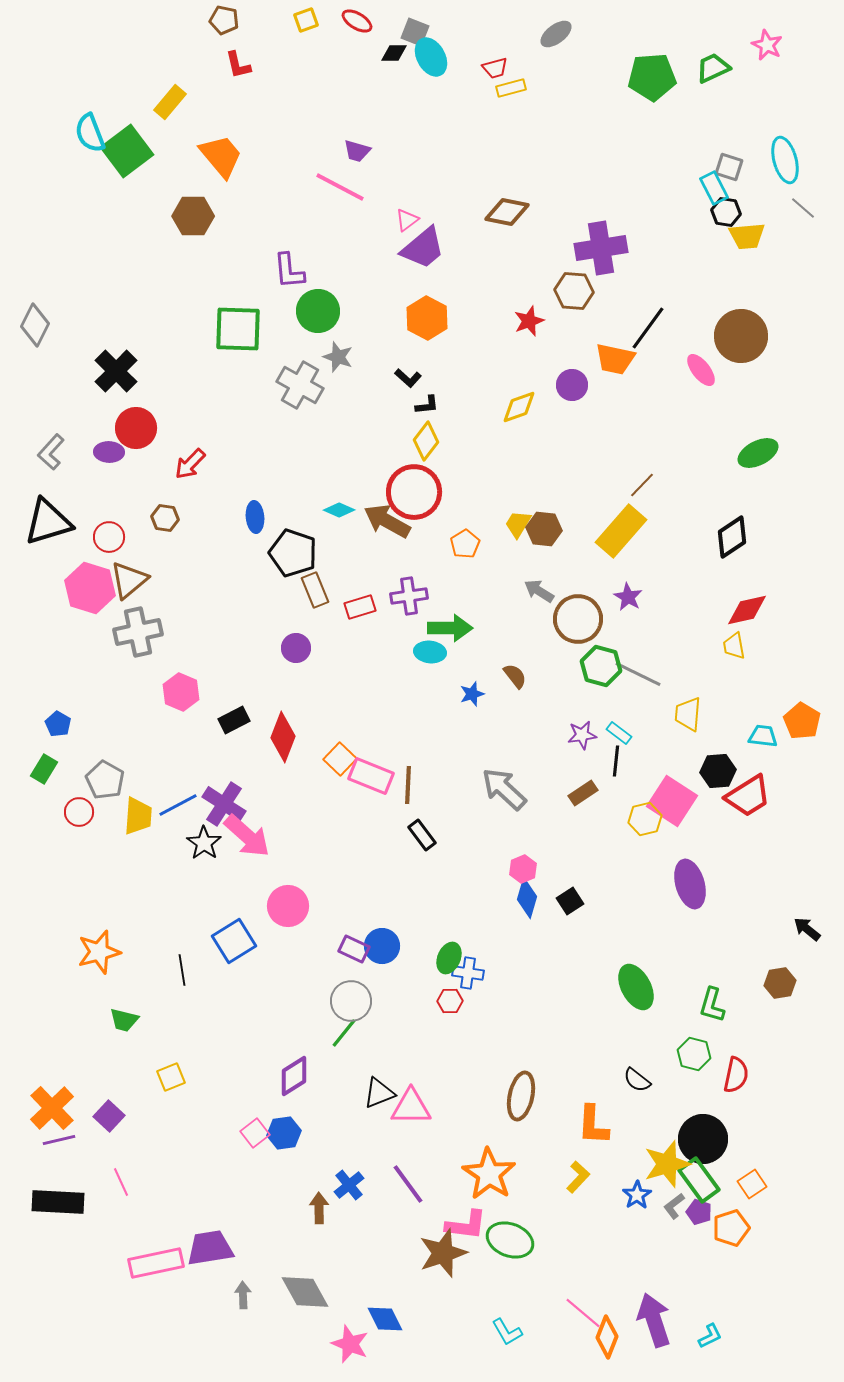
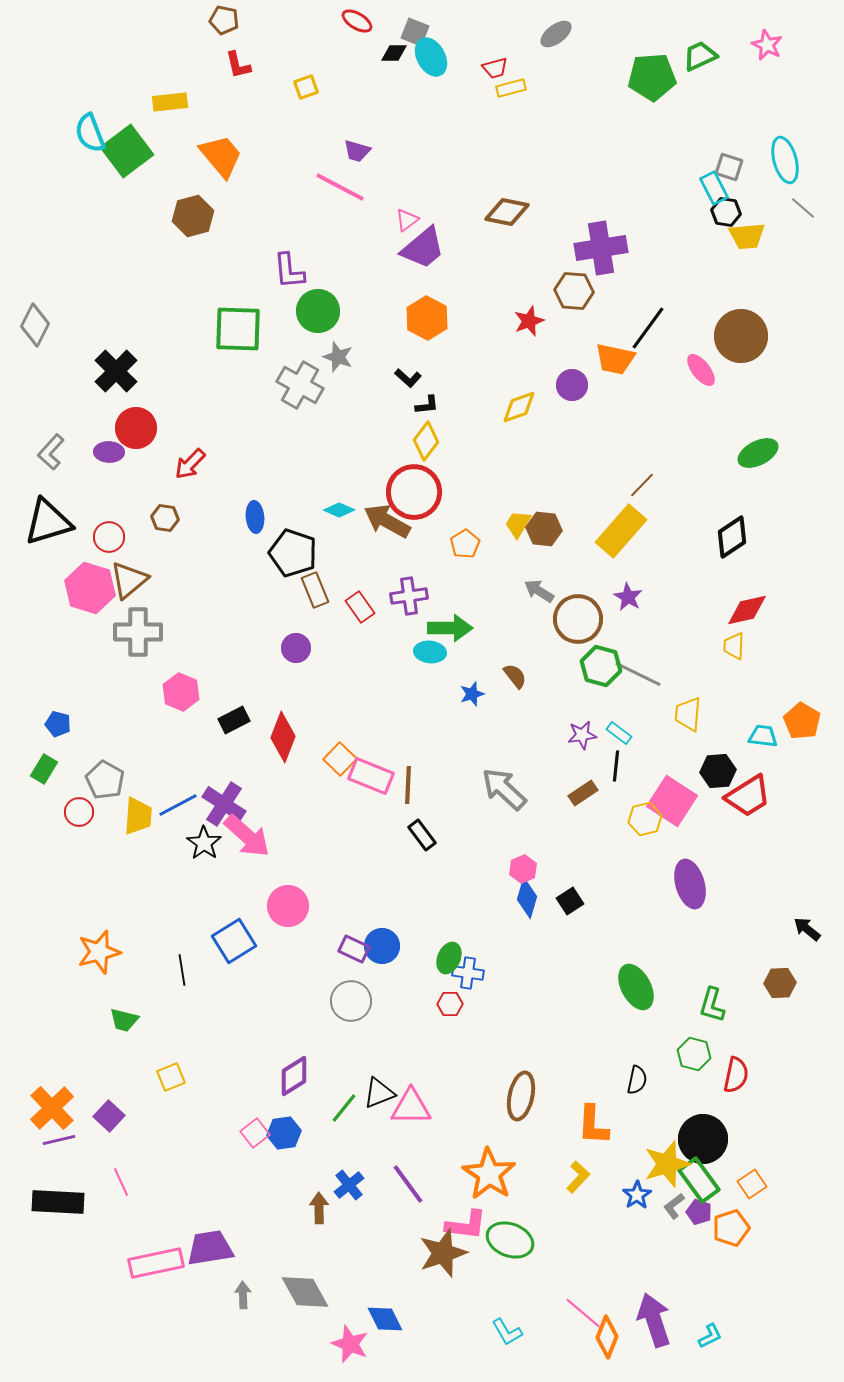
yellow square at (306, 20): moved 67 px down
green trapezoid at (713, 68): moved 13 px left, 12 px up
yellow rectangle at (170, 102): rotated 44 degrees clockwise
brown hexagon at (193, 216): rotated 15 degrees counterclockwise
red rectangle at (360, 607): rotated 72 degrees clockwise
gray cross at (138, 632): rotated 12 degrees clockwise
yellow trapezoid at (734, 646): rotated 12 degrees clockwise
blue pentagon at (58, 724): rotated 15 degrees counterclockwise
black line at (616, 761): moved 5 px down
brown hexagon at (780, 983): rotated 8 degrees clockwise
red hexagon at (450, 1001): moved 3 px down
green line at (344, 1033): moved 75 px down
black semicircle at (637, 1080): rotated 116 degrees counterclockwise
